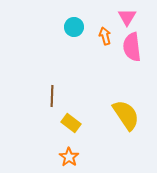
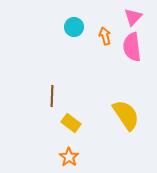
pink triangle: moved 6 px right; rotated 12 degrees clockwise
